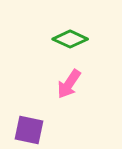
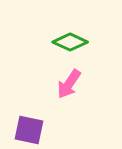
green diamond: moved 3 px down
